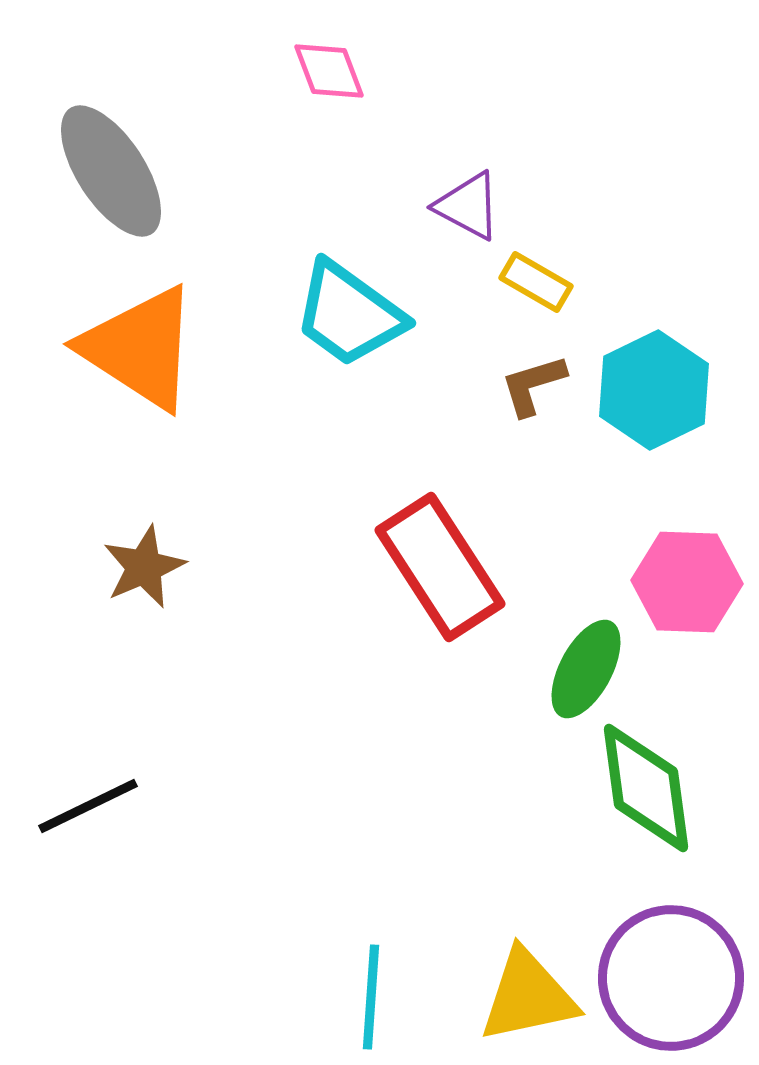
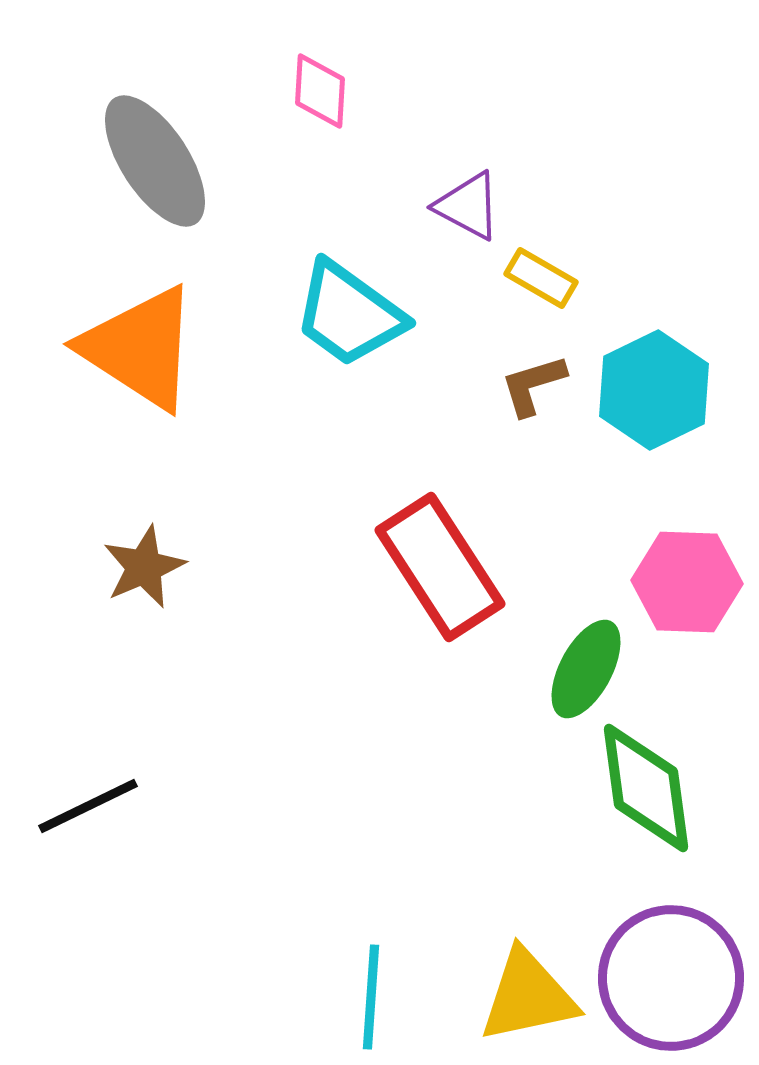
pink diamond: moved 9 px left, 20 px down; rotated 24 degrees clockwise
gray ellipse: moved 44 px right, 10 px up
yellow rectangle: moved 5 px right, 4 px up
